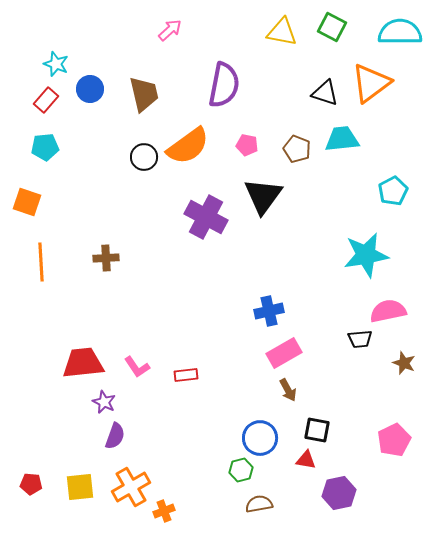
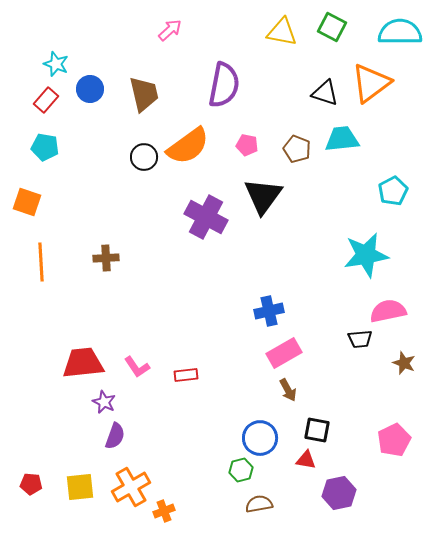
cyan pentagon at (45, 147): rotated 16 degrees clockwise
